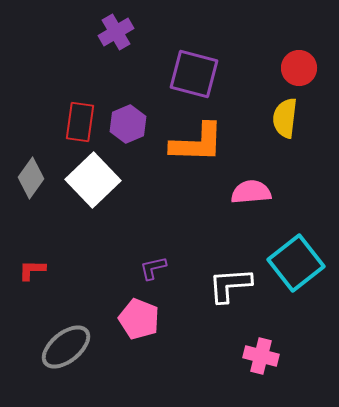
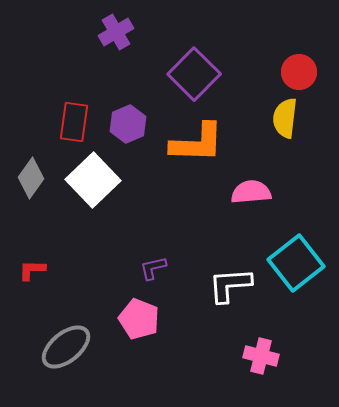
red circle: moved 4 px down
purple square: rotated 30 degrees clockwise
red rectangle: moved 6 px left
